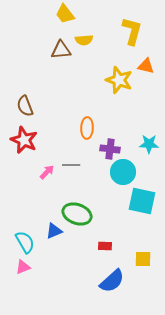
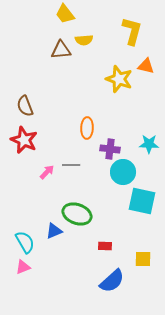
yellow star: moved 1 px up
